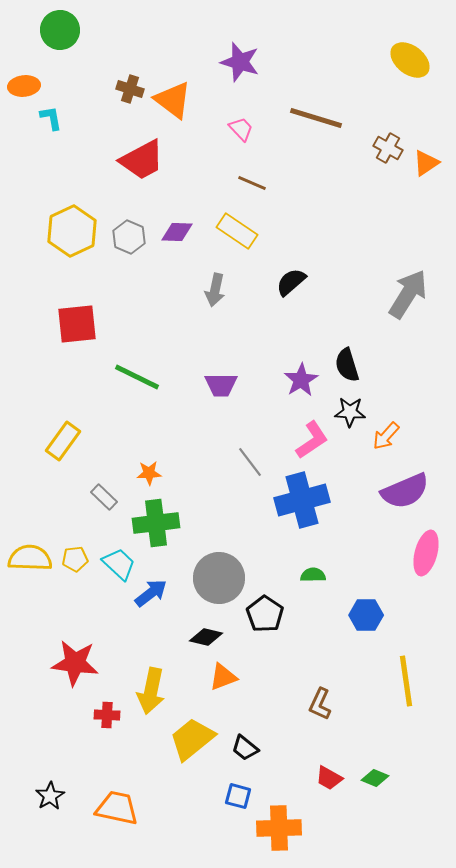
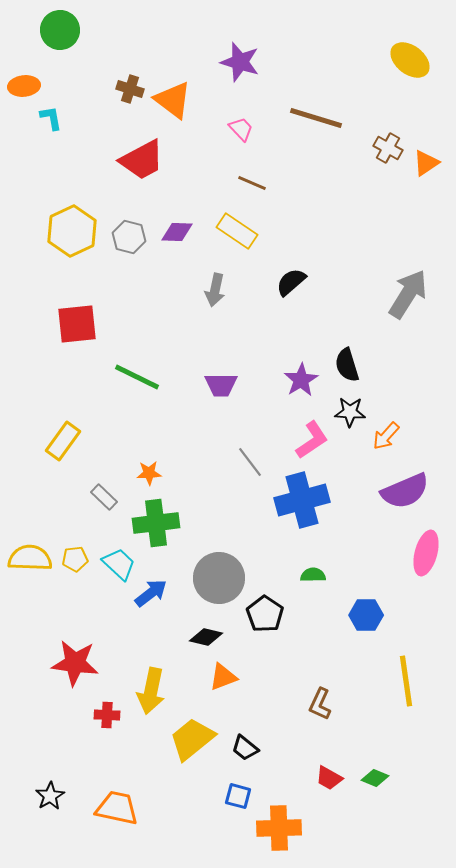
gray hexagon at (129, 237): rotated 8 degrees counterclockwise
